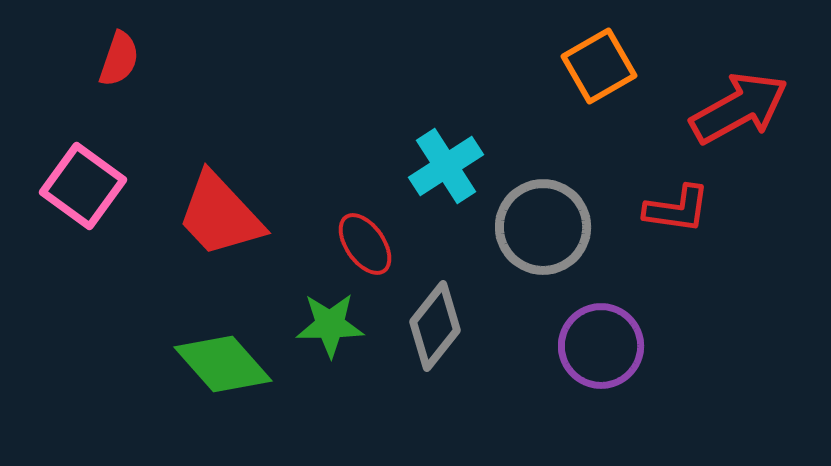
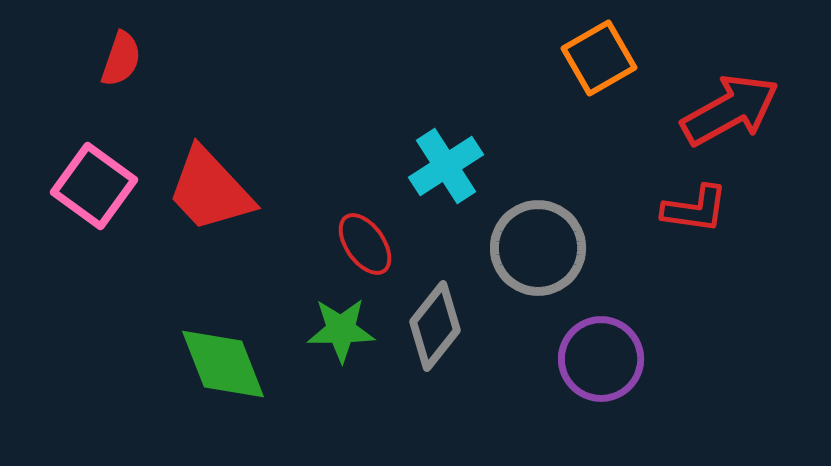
red semicircle: moved 2 px right
orange square: moved 8 px up
red arrow: moved 9 px left, 2 px down
pink square: moved 11 px right
red L-shape: moved 18 px right
red trapezoid: moved 10 px left, 25 px up
gray circle: moved 5 px left, 21 px down
green star: moved 11 px right, 5 px down
purple circle: moved 13 px down
green diamond: rotated 20 degrees clockwise
